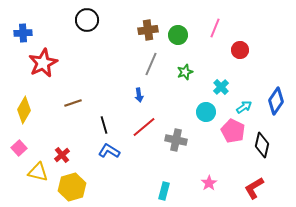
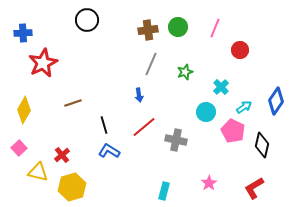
green circle: moved 8 px up
